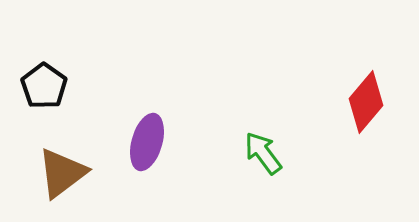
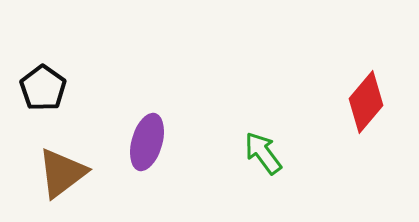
black pentagon: moved 1 px left, 2 px down
